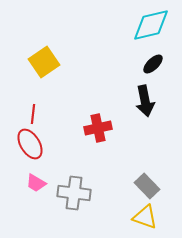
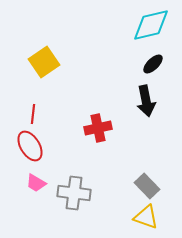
black arrow: moved 1 px right
red ellipse: moved 2 px down
yellow triangle: moved 1 px right
